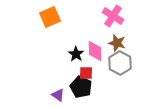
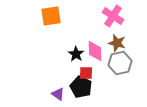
orange square: moved 1 px right, 1 px up; rotated 15 degrees clockwise
gray hexagon: rotated 20 degrees clockwise
purple triangle: moved 1 px up
